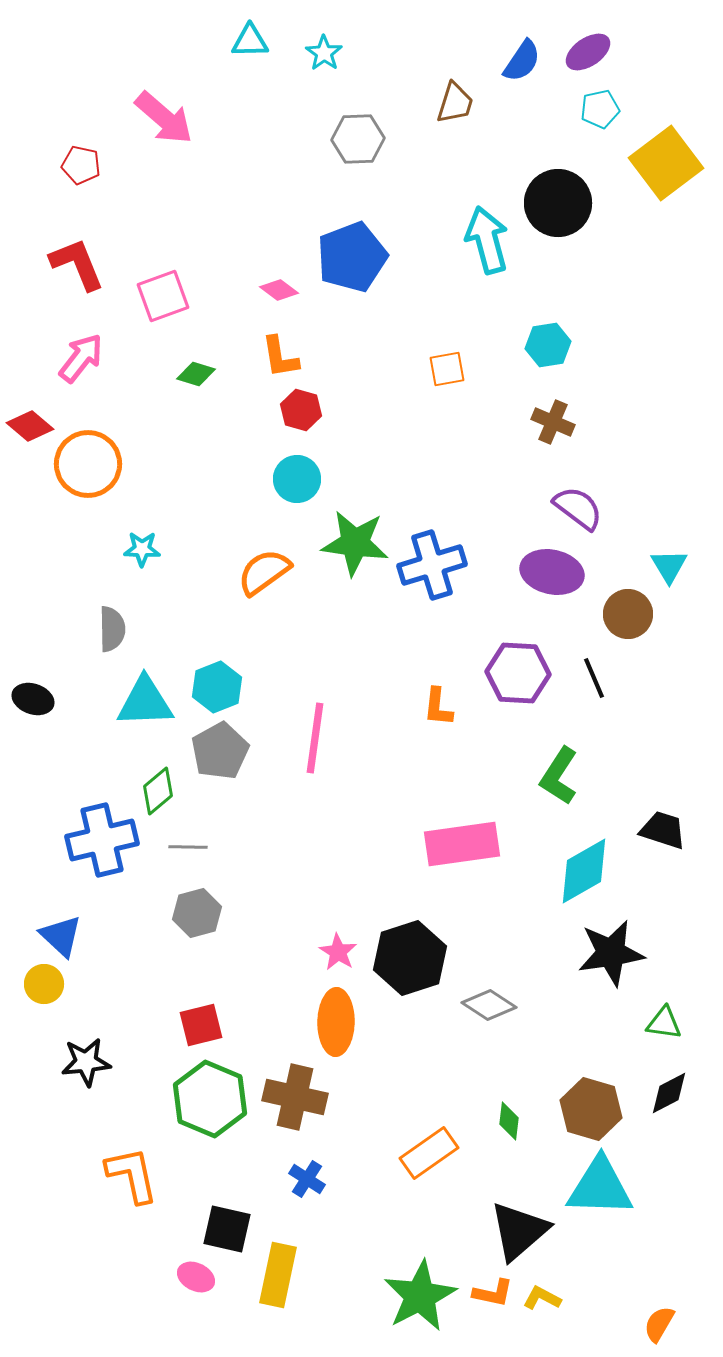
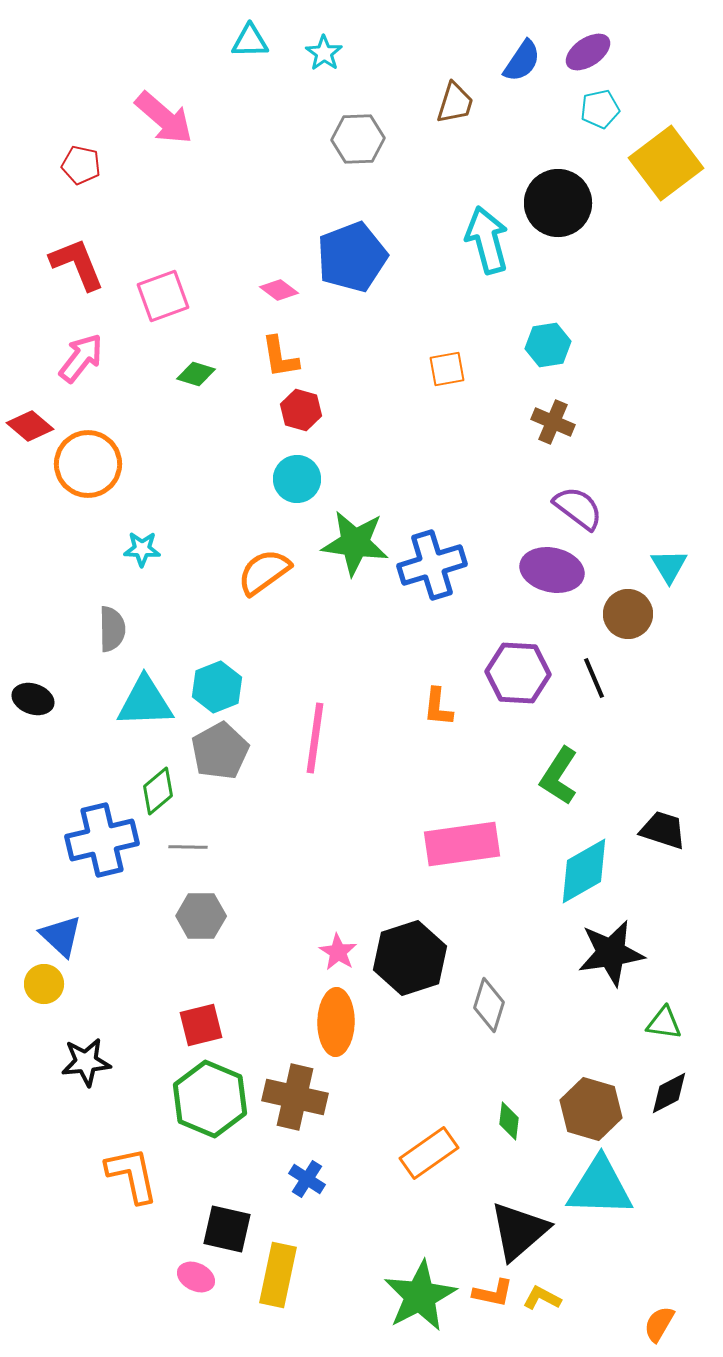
purple ellipse at (552, 572): moved 2 px up
gray hexagon at (197, 913): moved 4 px right, 3 px down; rotated 15 degrees clockwise
gray diamond at (489, 1005): rotated 74 degrees clockwise
